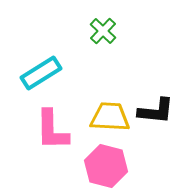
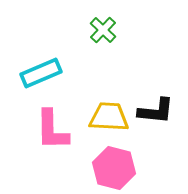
green cross: moved 1 px up
cyan rectangle: rotated 9 degrees clockwise
yellow trapezoid: moved 1 px left
pink hexagon: moved 8 px right, 2 px down
